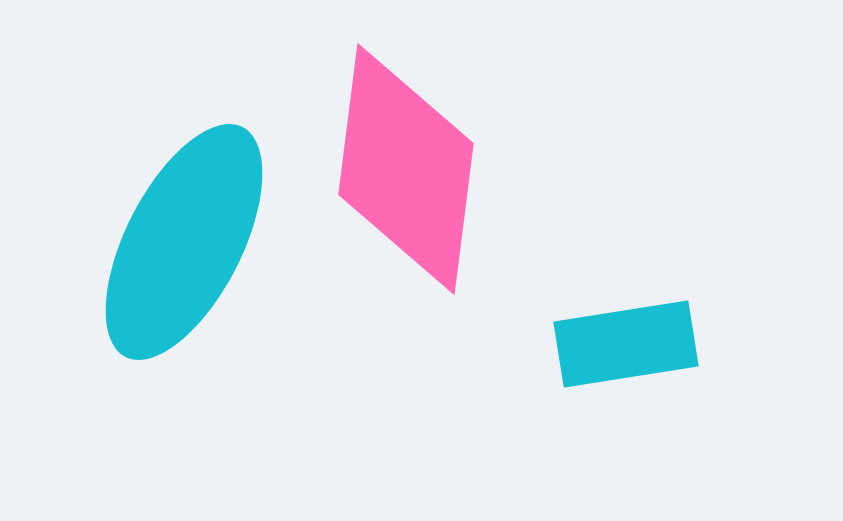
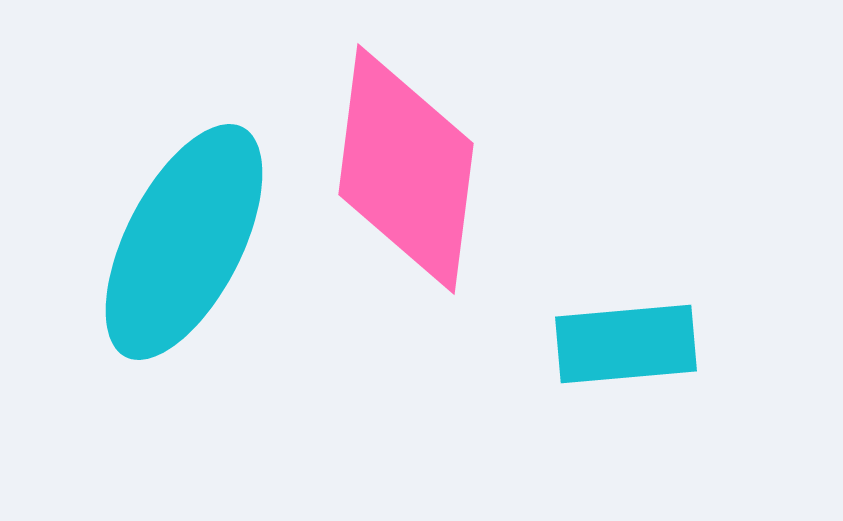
cyan rectangle: rotated 4 degrees clockwise
